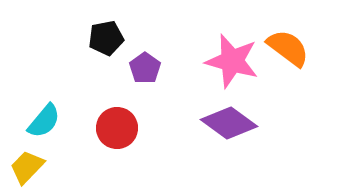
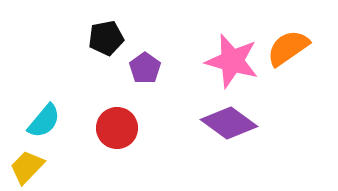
orange semicircle: rotated 72 degrees counterclockwise
